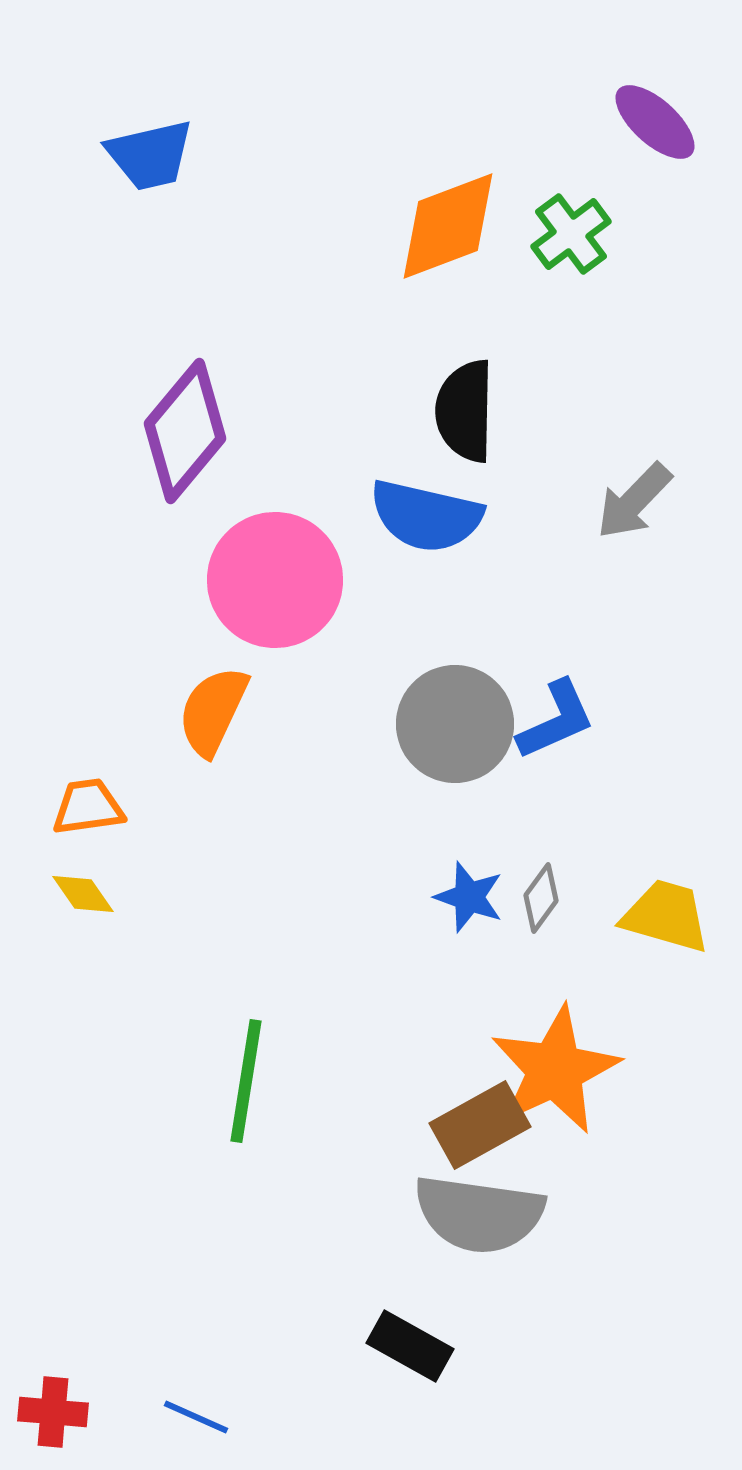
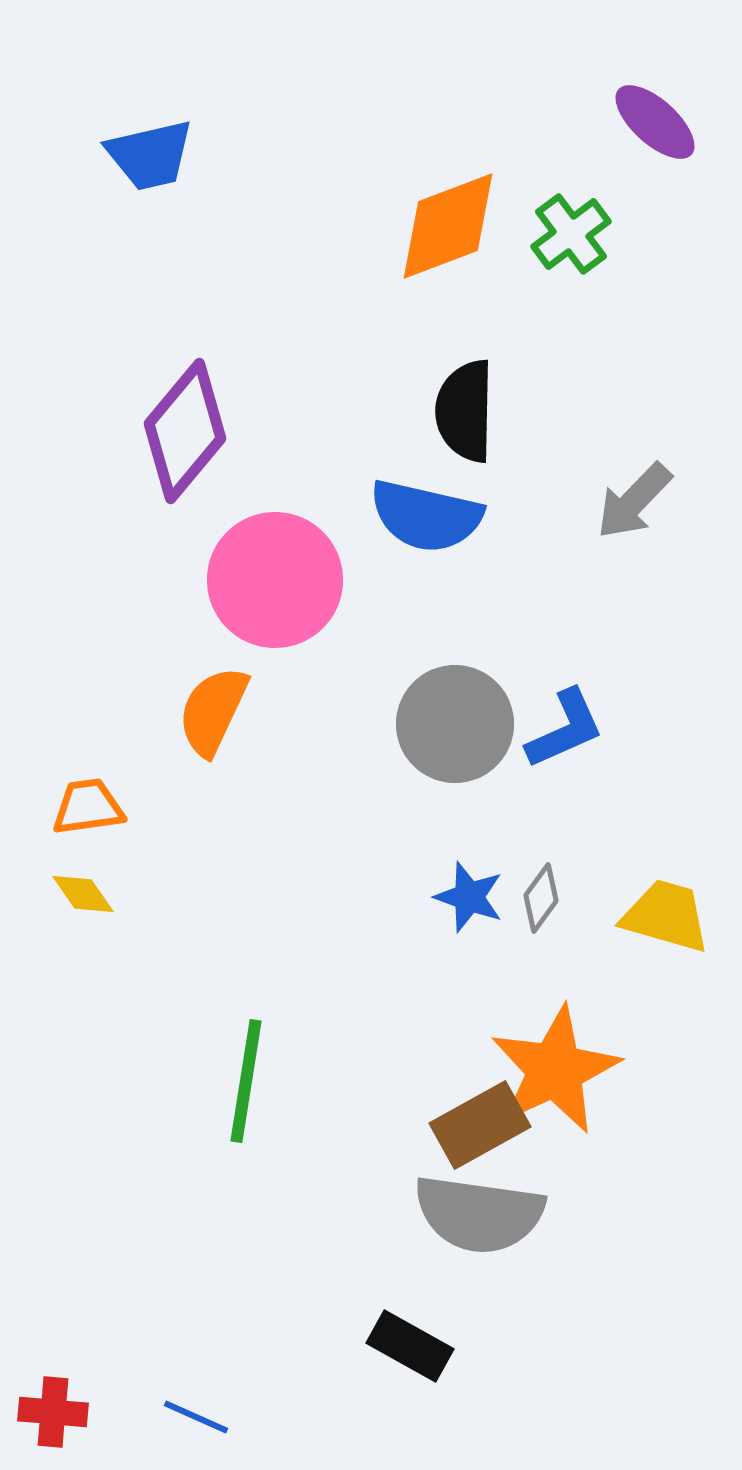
blue L-shape: moved 9 px right, 9 px down
